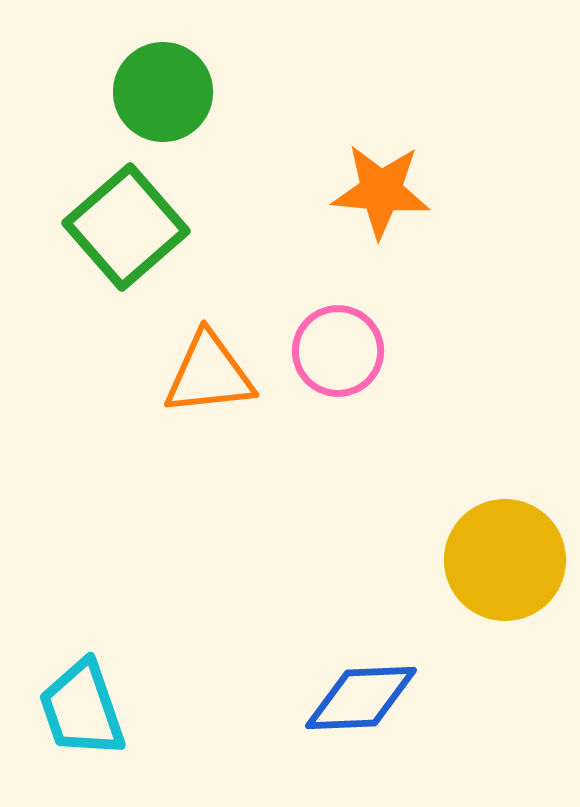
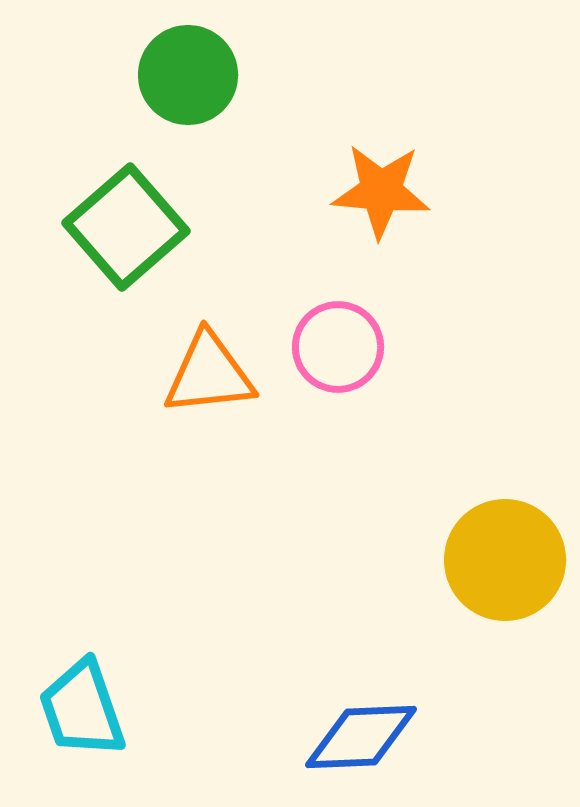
green circle: moved 25 px right, 17 px up
pink circle: moved 4 px up
blue diamond: moved 39 px down
